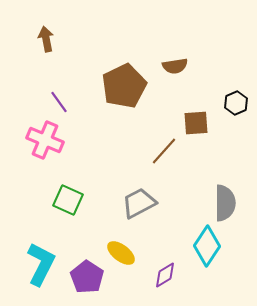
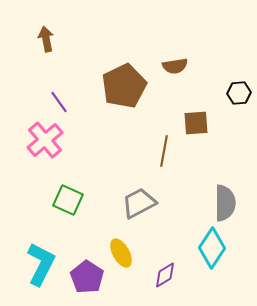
black hexagon: moved 3 px right, 10 px up; rotated 20 degrees clockwise
pink cross: rotated 27 degrees clockwise
brown line: rotated 32 degrees counterclockwise
cyan diamond: moved 5 px right, 2 px down
yellow ellipse: rotated 24 degrees clockwise
